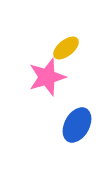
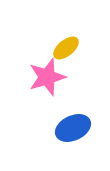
blue ellipse: moved 4 px left, 3 px down; rotated 36 degrees clockwise
